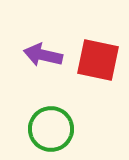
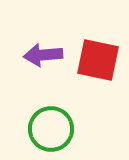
purple arrow: rotated 18 degrees counterclockwise
